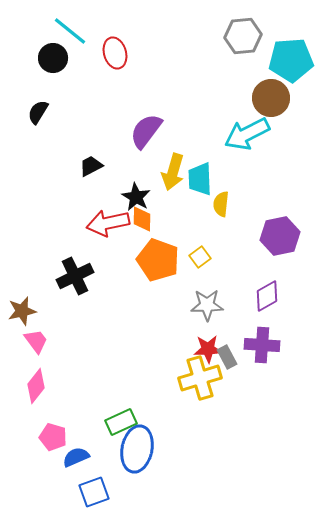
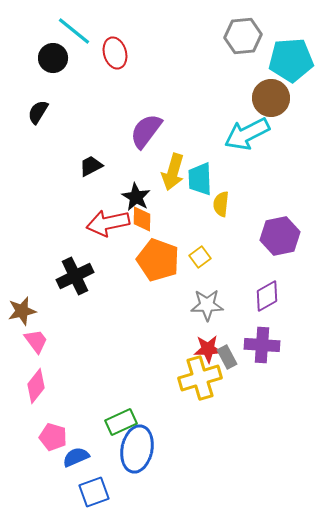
cyan line: moved 4 px right
